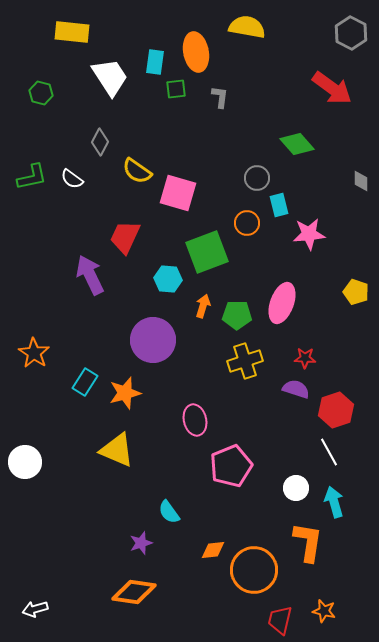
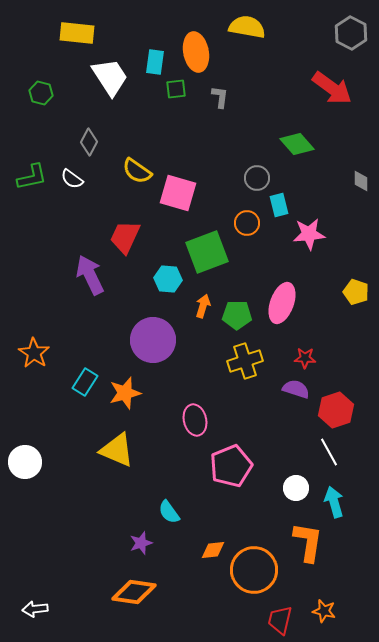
yellow rectangle at (72, 32): moved 5 px right, 1 px down
gray diamond at (100, 142): moved 11 px left
white arrow at (35, 609): rotated 10 degrees clockwise
